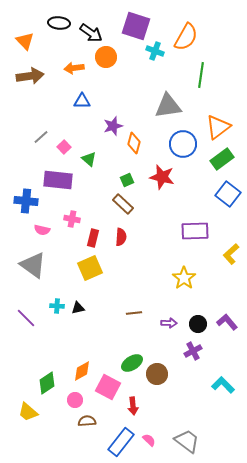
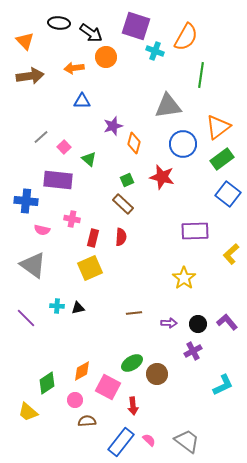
cyan L-shape at (223, 385): rotated 110 degrees clockwise
